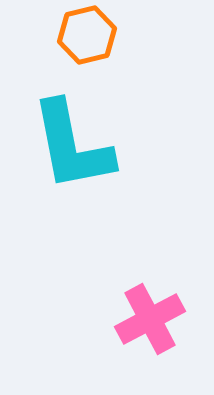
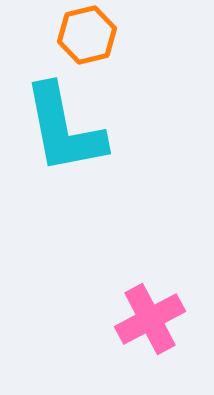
cyan L-shape: moved 8 px left, 17 px up
